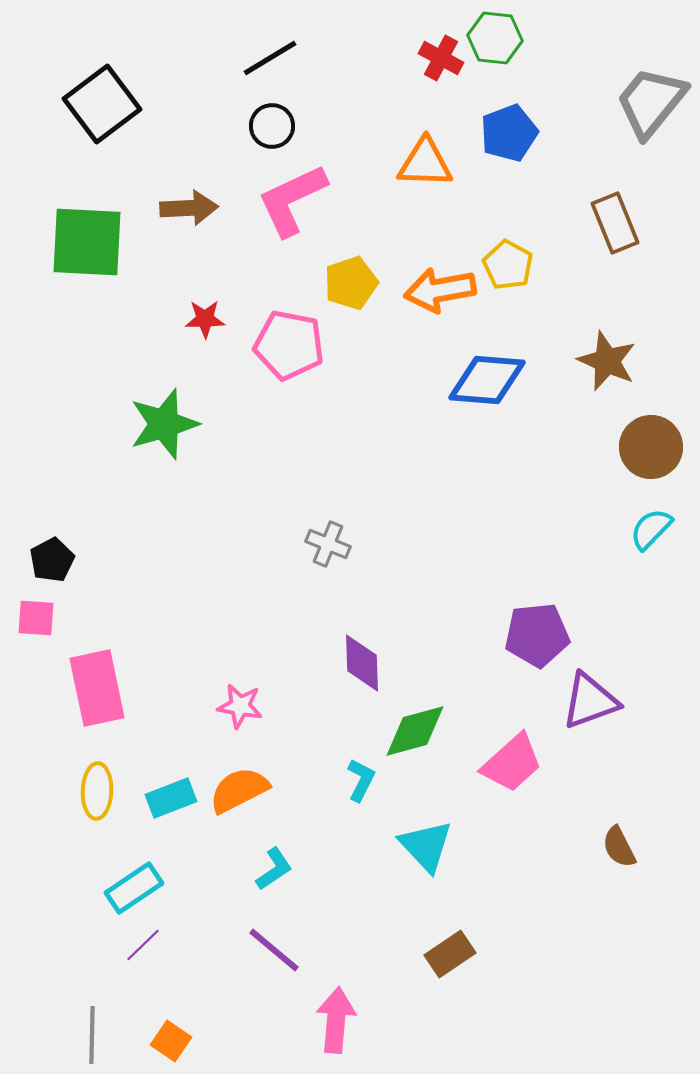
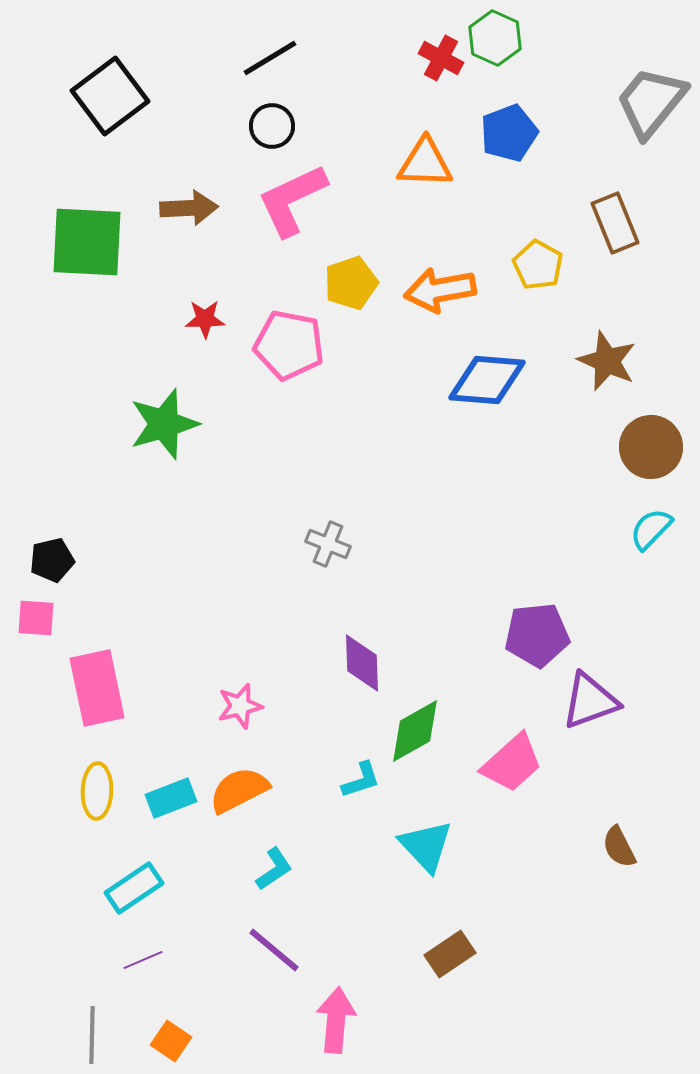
green hexagon at (495, 38): rotated 18 degrees clockwise
black square at (102, 104): moved 8 px right, 8 px up
yellow pentagon at (508, 265): moved 30 px right
black pentagon at (52, 560): rotated 15 degrees clockwise
pink star at (240, 706): rotated 24 degrees counterclockwise
green diamond at (415, 731): rotated 14 degrees counterclockwise
cyan L-shape at (361, 780): rotated 45 degrees clockwise
purple line at (143, 945): moved 15 px down; rotated 21 degrees clockwise
